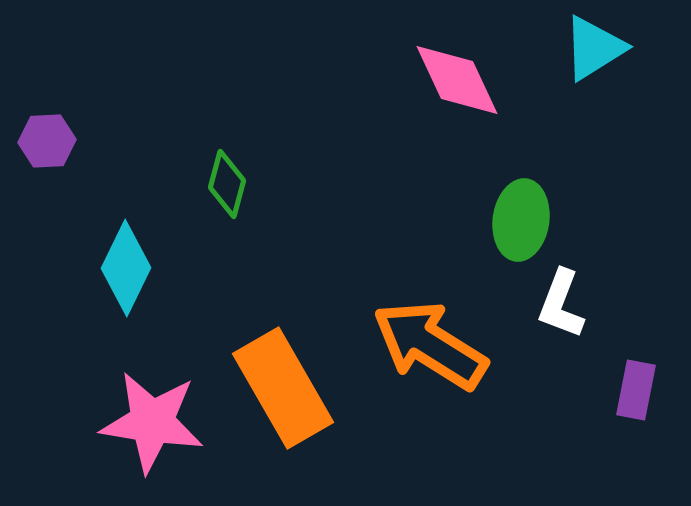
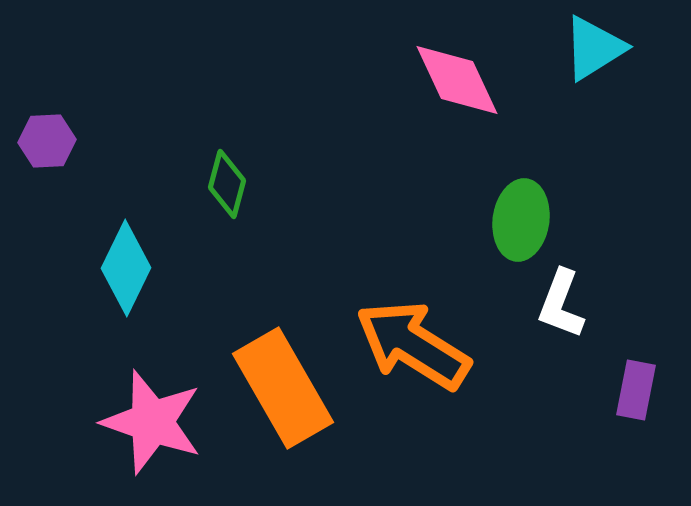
orange arrow: moved 17 px left
pink star: rotated 10 degrees clockwise
